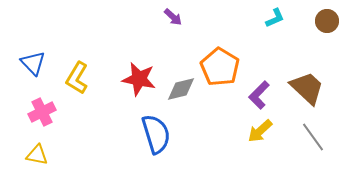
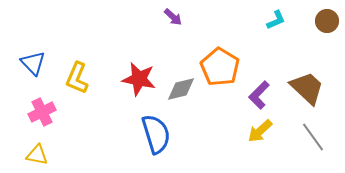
cyan L-shape: moved 1 px right, 2 px down
yellow L-shape: rotated 8 degrees counterclockwise
